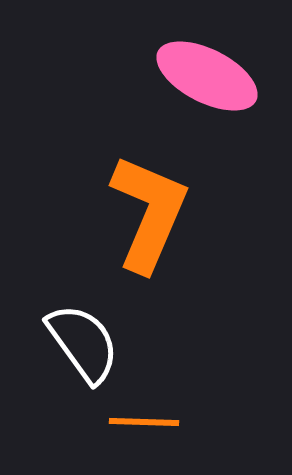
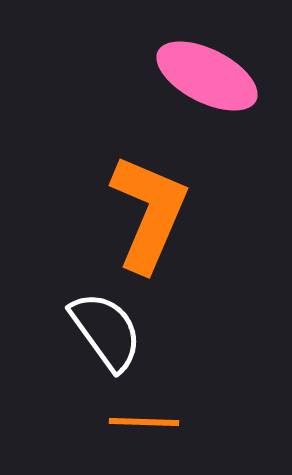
white semicircle: moved 23 px right, 12 px up
